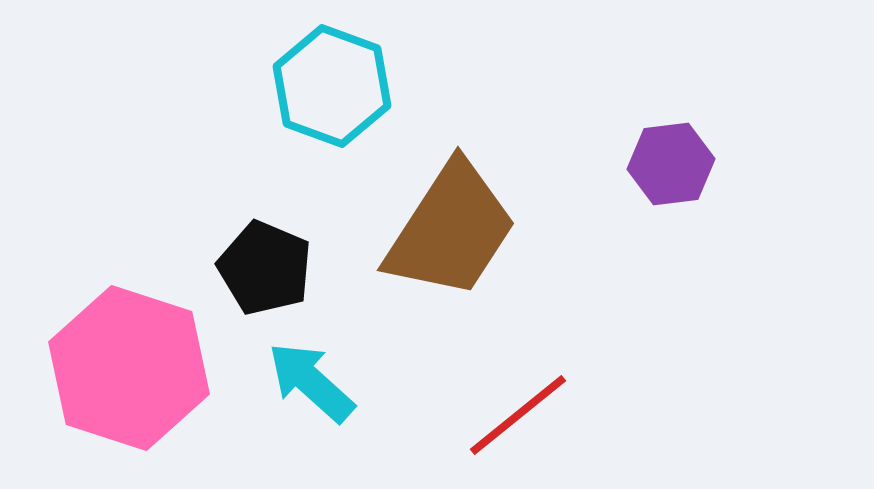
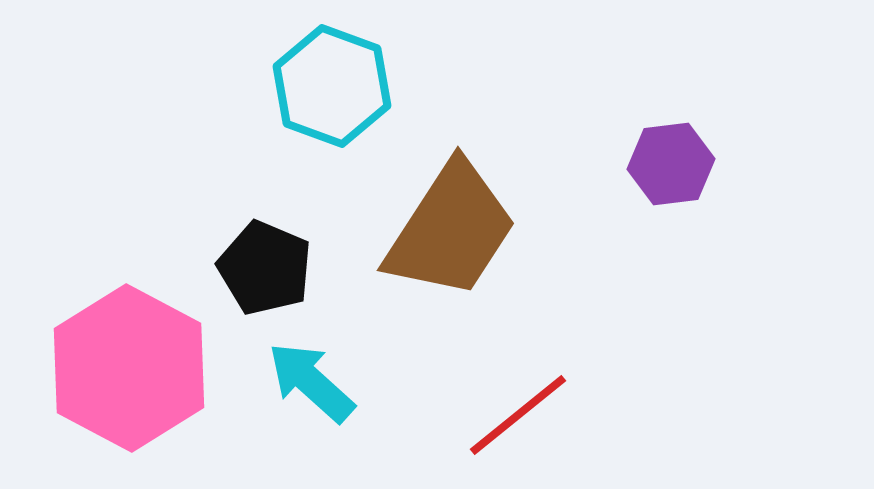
pink hexagon: rotated 10 degrees clockwise
